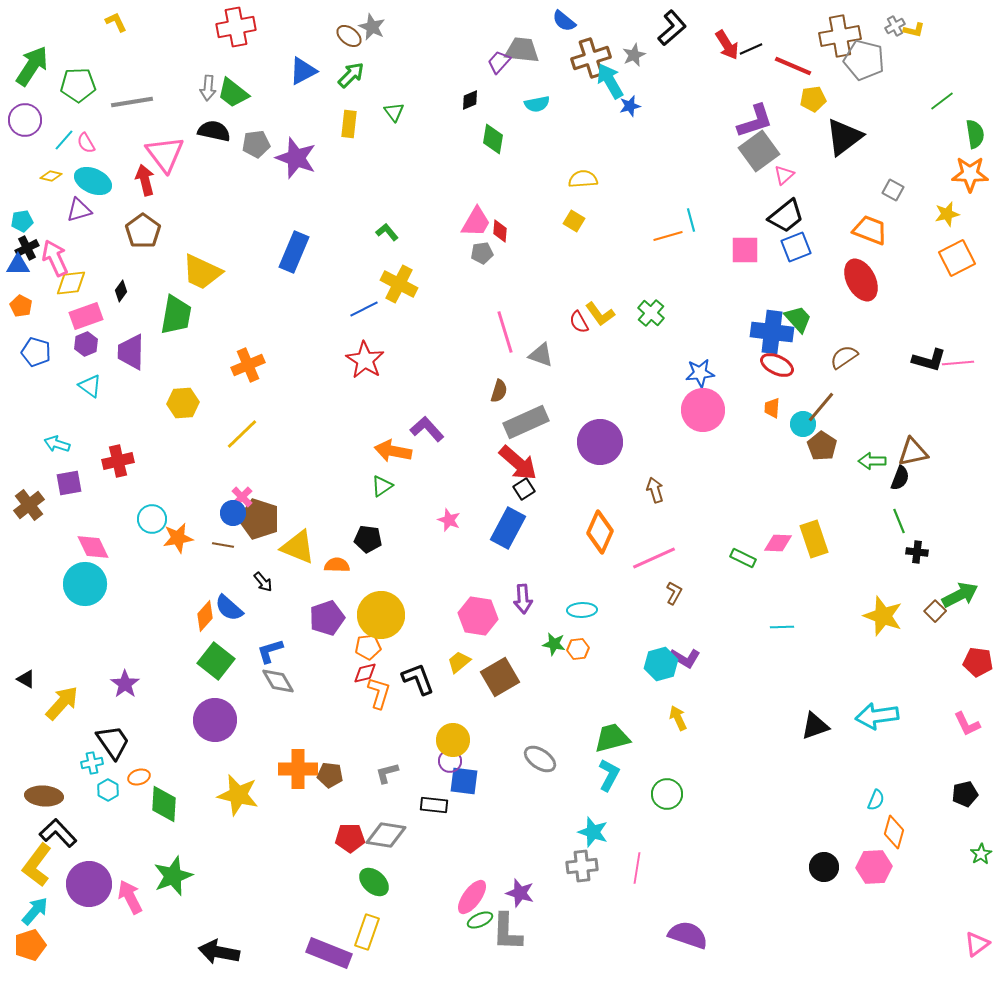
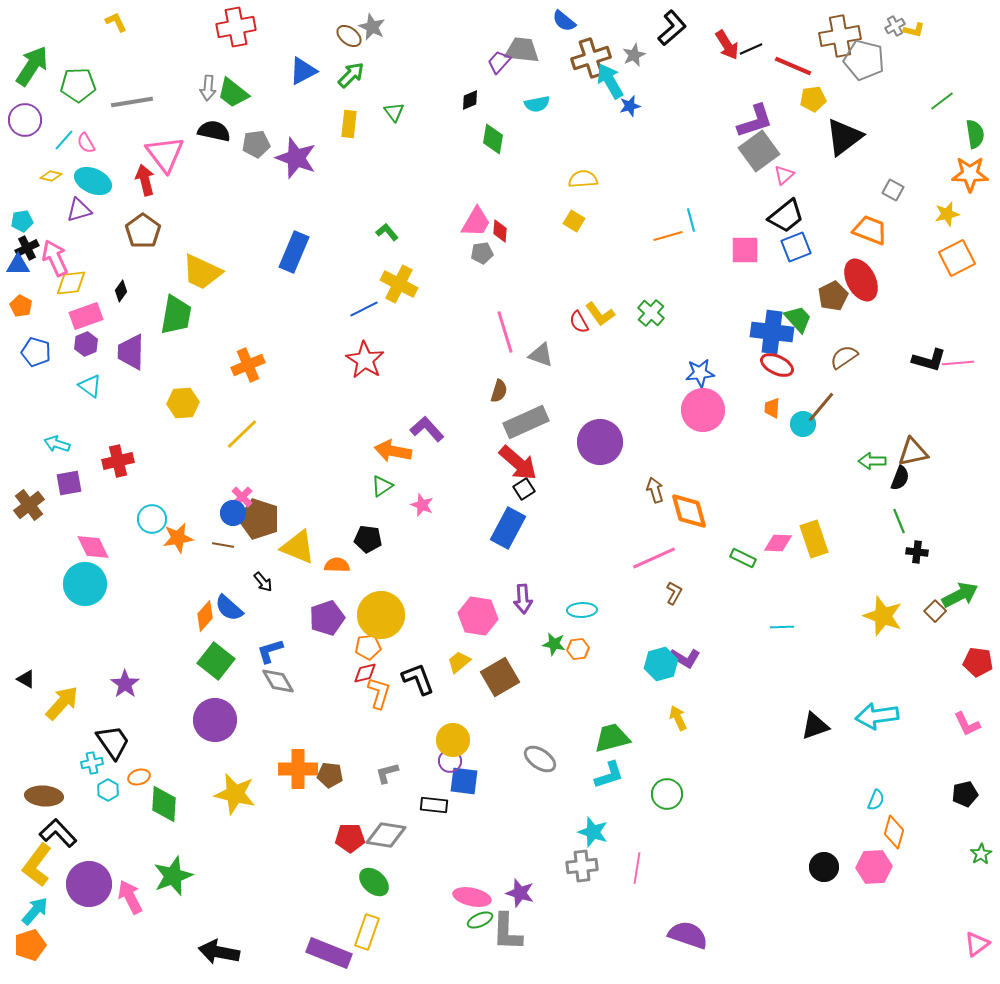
brown pentagon at (822, 446): moved 11 px right, 150 px up; rotated 12 degrees clockwise
pink star at (449, 520): moved 27 px left, 15 px up
orange diamond at (600, 532): moved 89 px right, 21 px up; rotated 39 degrees counterclockwise
cyan L-shape at (609, 775): rotated 44 degrees clockwise
yellow star at (238, 795): moved 3 px left, 1 px up
pink ellipse at (472, 897): rotated 66 degrees clockwise
